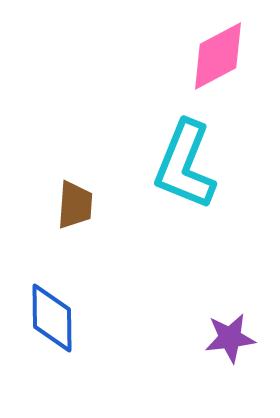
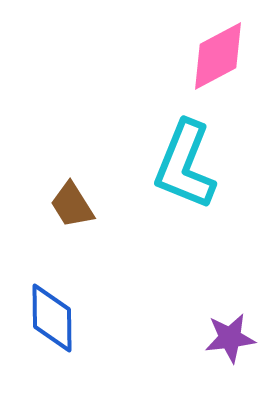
brown trapezoid: moved 3 px left; rotated 144 degrees clockwise
